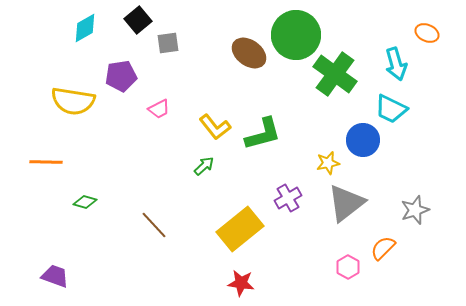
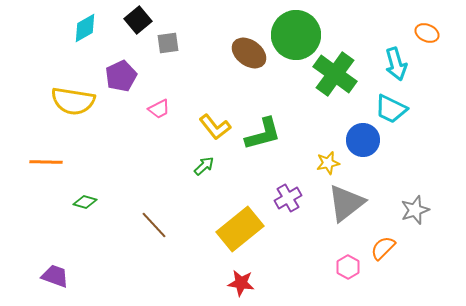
purple pentagon: rotated 16 degrees counterclockwise
